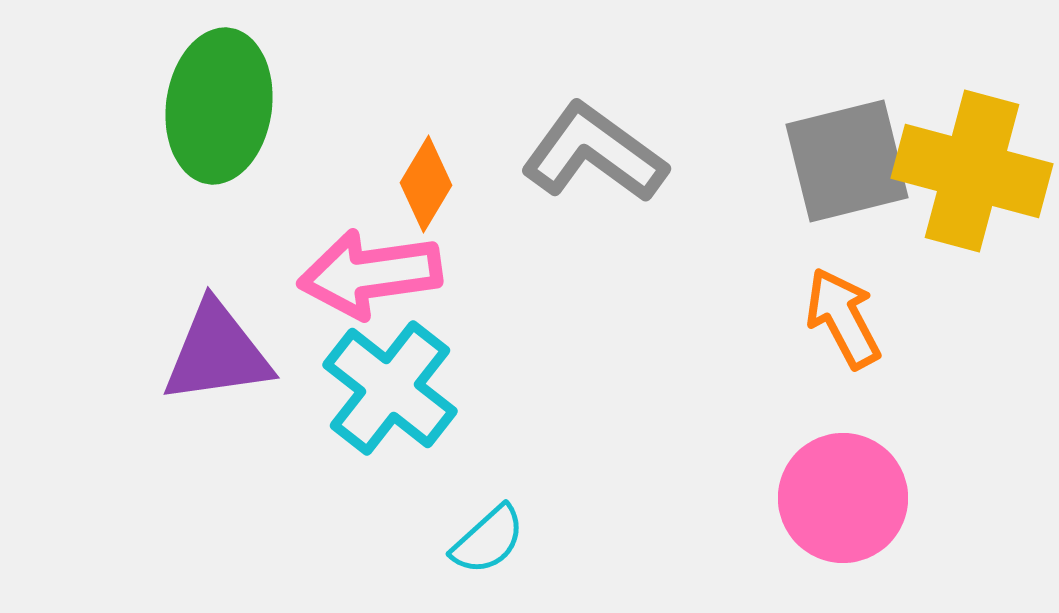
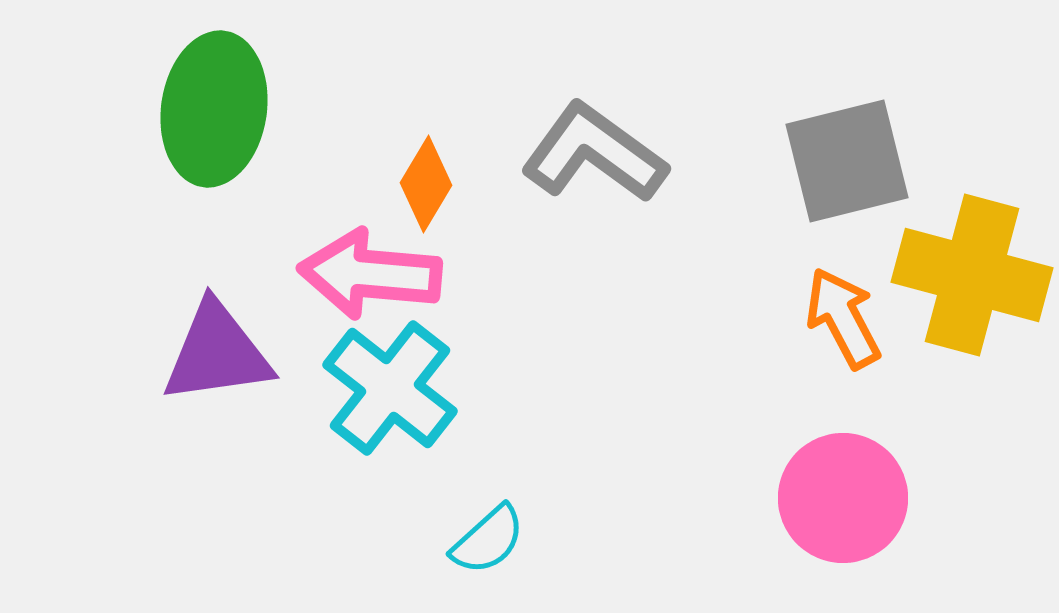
green ellipse: moved 5 px left, 3 px down
yellow cross: moved 104 px down
pink arrow: rotated 13 degrees clockwise
